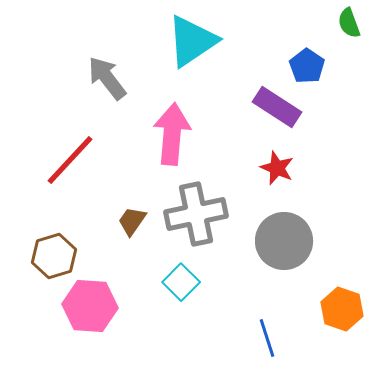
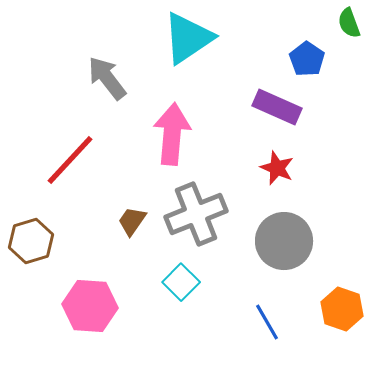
cyan triangle: moved 4 px left, 3 px up
blue pentagon: moved 7 px up
purple rectangle: rotated 9 degrees counterclockwise
gray cross: rotated 10 degrees counterclockwise
brown hexagon: moved 23 px left, 15 px up
blue line: moved 16 px up; rotated 12 degrees counterclockwise
